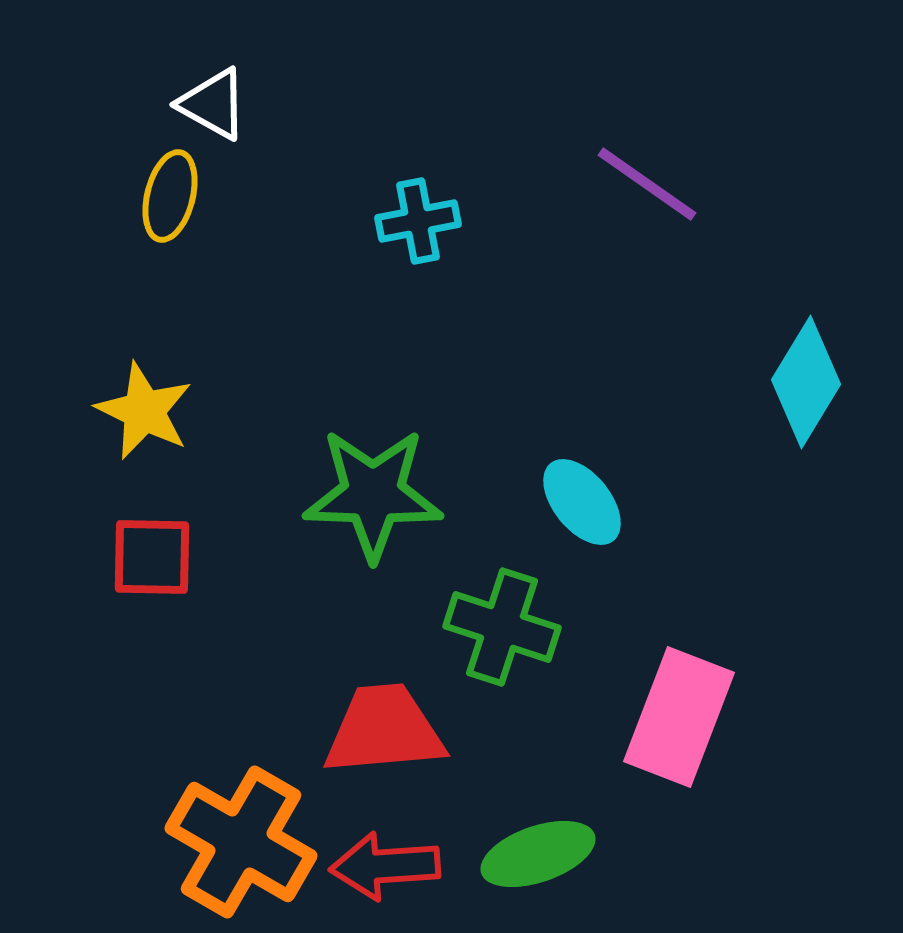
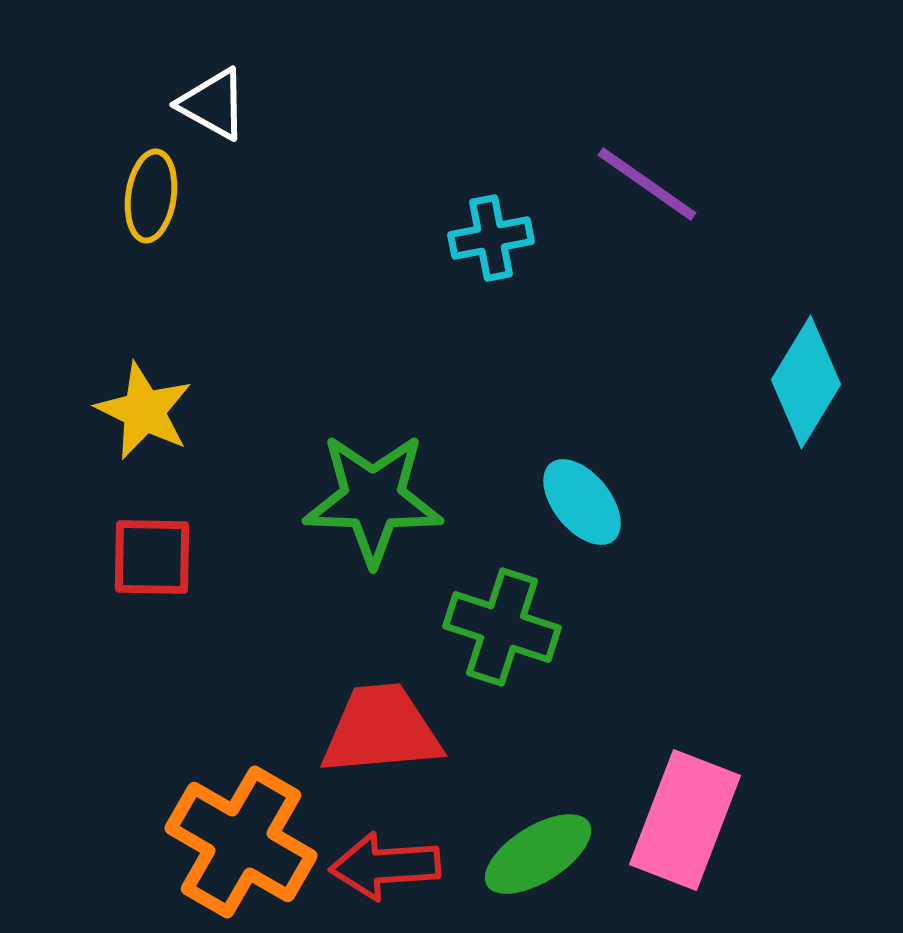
yellow ellipse: moved 19 px left; rotated 6 degrees counterclockwise
cyan cross: moved 73 px right, 17 px down
green star: moved 5 px down
pink rectangle: moved 6 px right, 103 px down
red trapezoid: moved 3 px left
green ellipse: rotated 13 degrees counterclockwise
